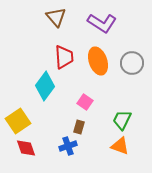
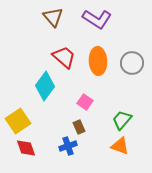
brown triangle: moved 3 px left
purple L-shape: moved 5 px left, 4 px up
red trapezoid: rotated 45 degrees counterclockwise
orange ellipse: rotated 16 degrees clockwise
green trapezoid: rotated 15 degrees clockwise
brown rectangle: rotated 40 degrees counterclockwise
